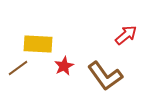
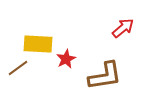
red arrow: moved 3 px left, 7 px up
red star: moved 2 px right, 7 px up
brown L-shape: rotated 63 degrees counterclockwise
